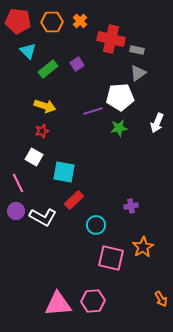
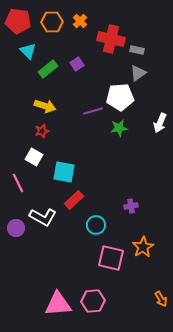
white arrow: moved 3 px right
purple circle: moved 17 px down
